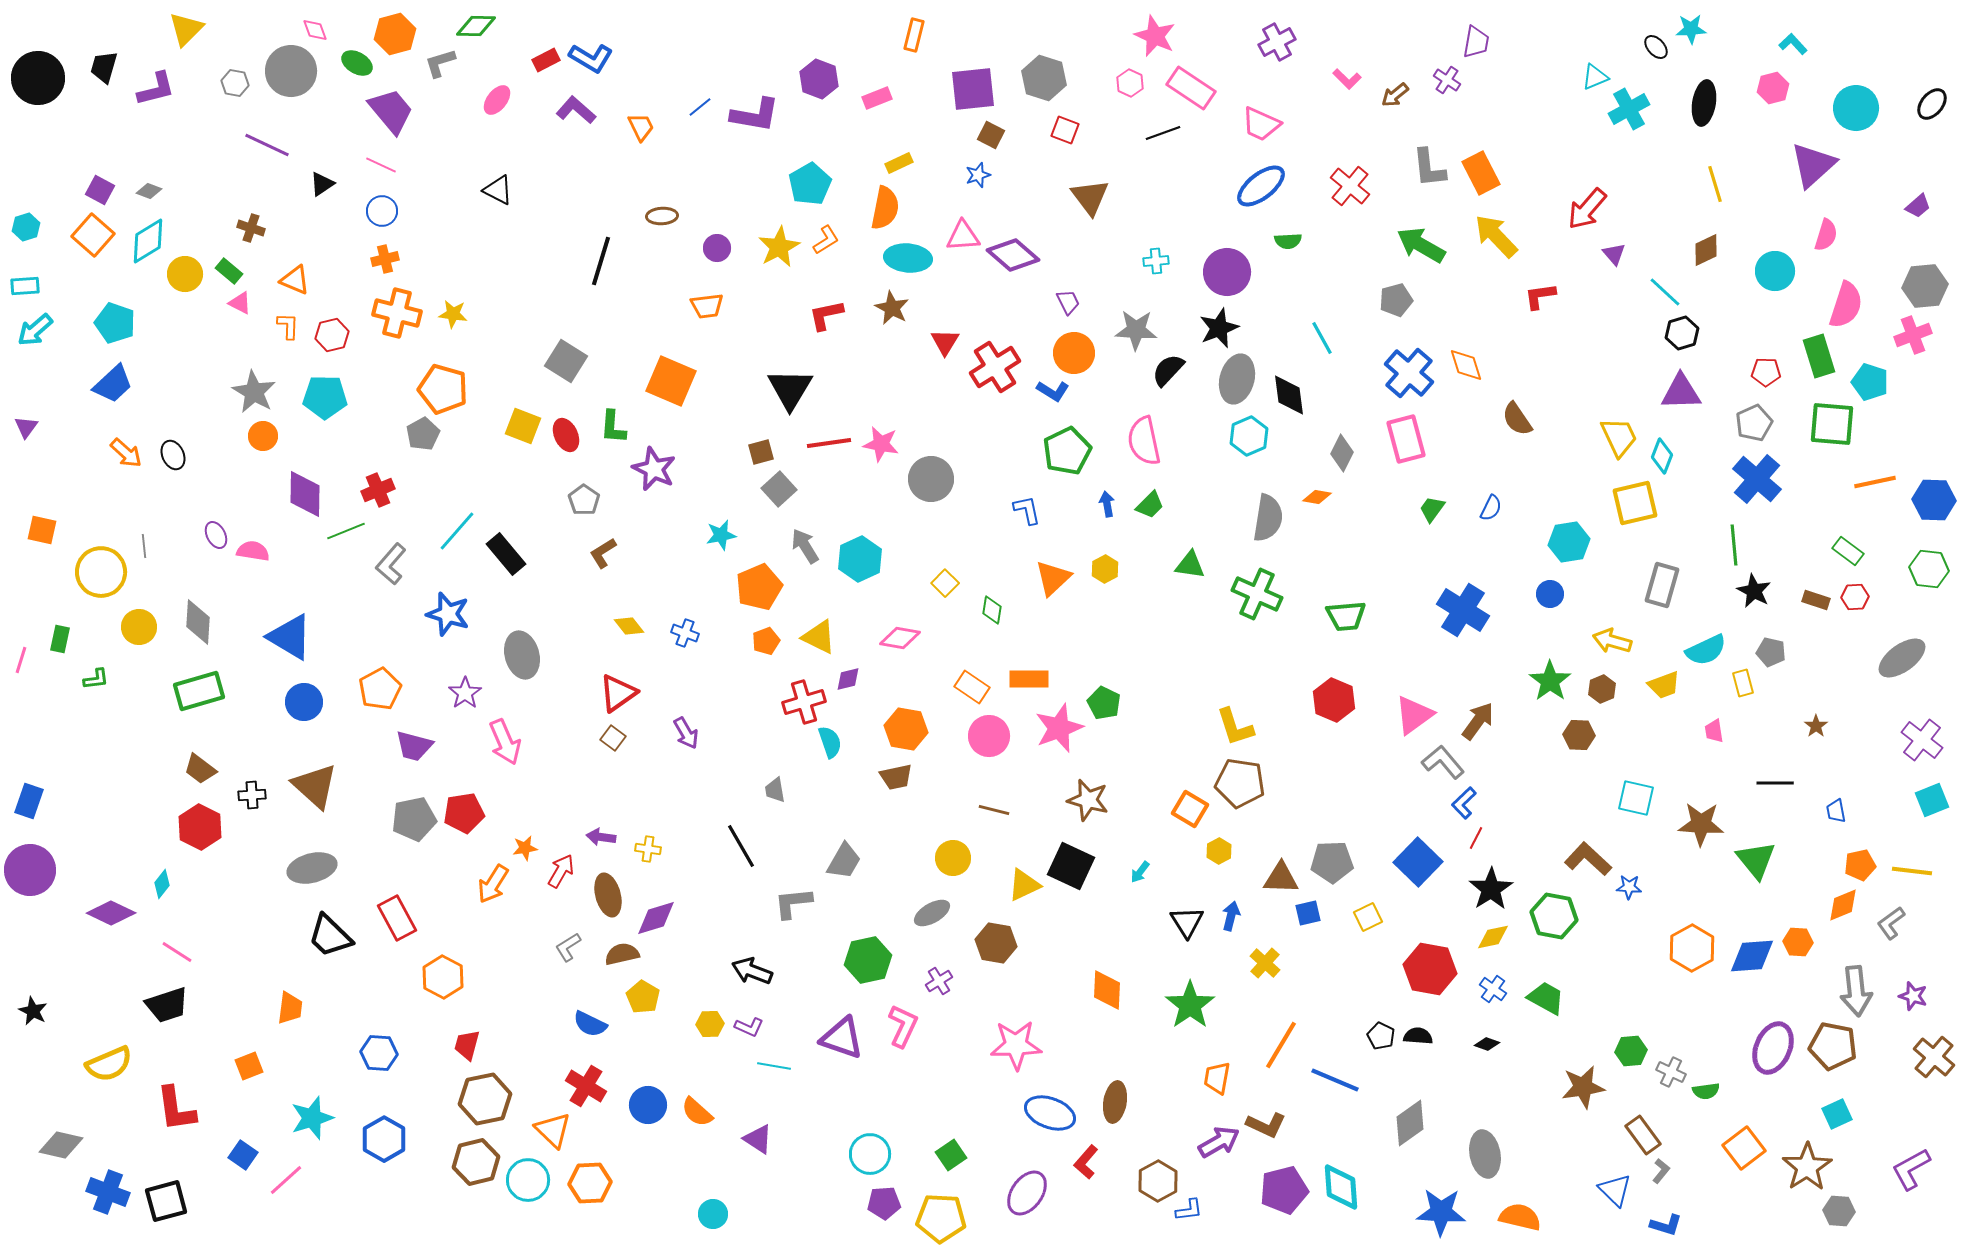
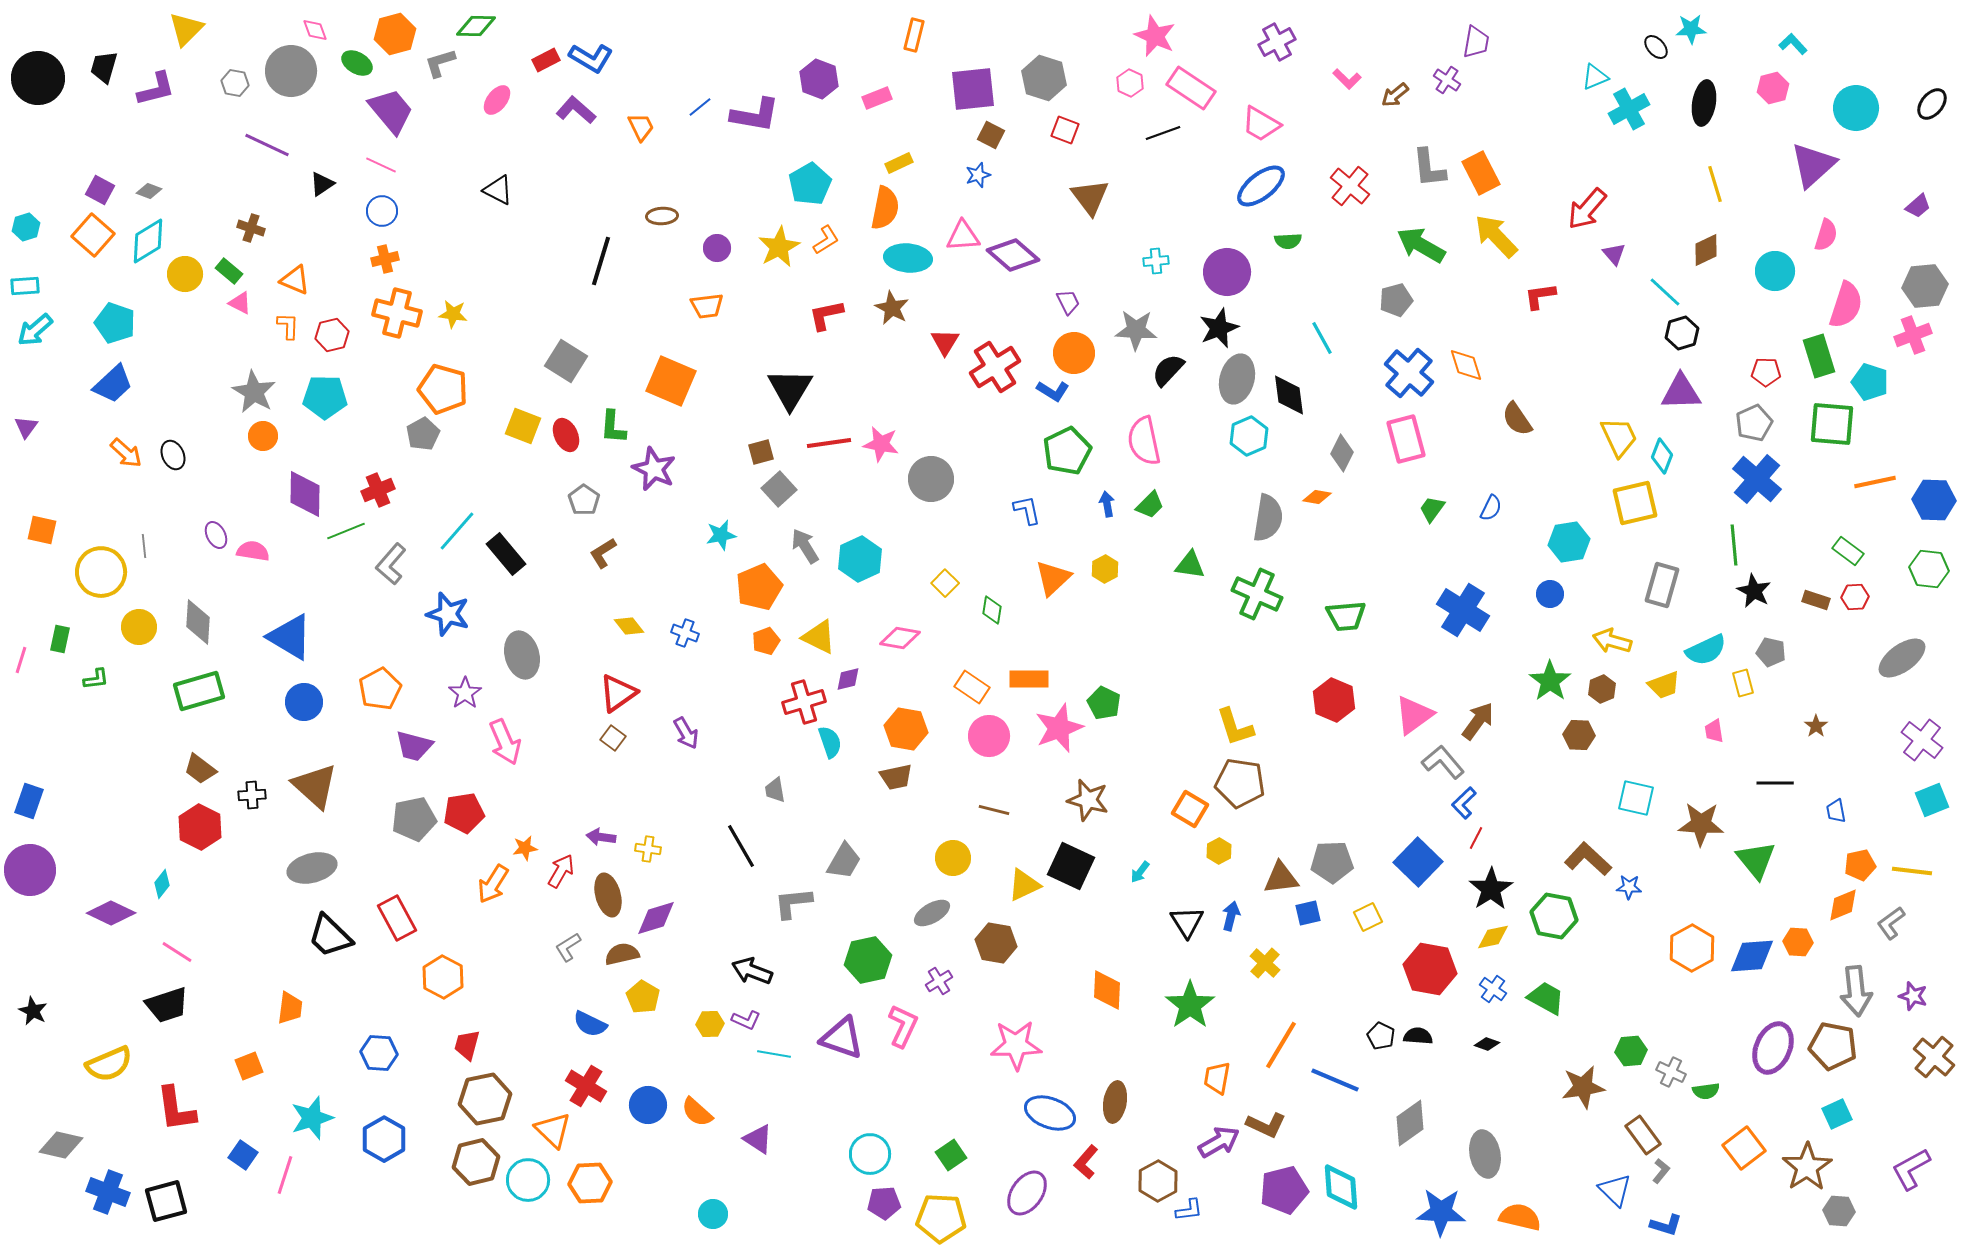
pink trapezoid at (1261, 124): rotated 6 degrees clockwise
brown triangle at (1281, 878): rotated 9 degrees counterclockwise
purple L-shape at (749, 1027): moved 3 px left, 7 px up
cyan line at (774, 1066): moved 12 px up
pink line at (286, 1180): moved 1 px left, 5 px up; rotated 30 degrees counterclockwise
